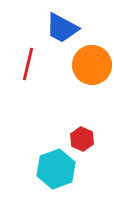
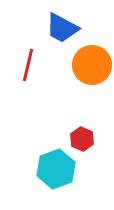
red line: moved 1 px down
